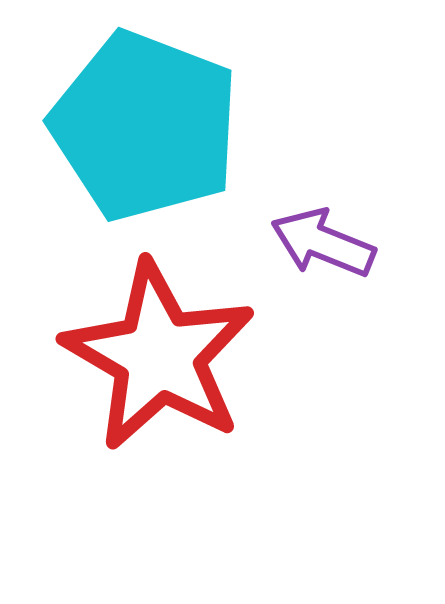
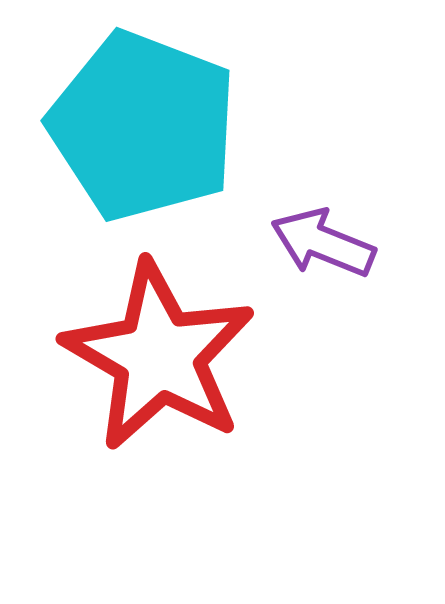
cyan pentagon: moved 2 px left
